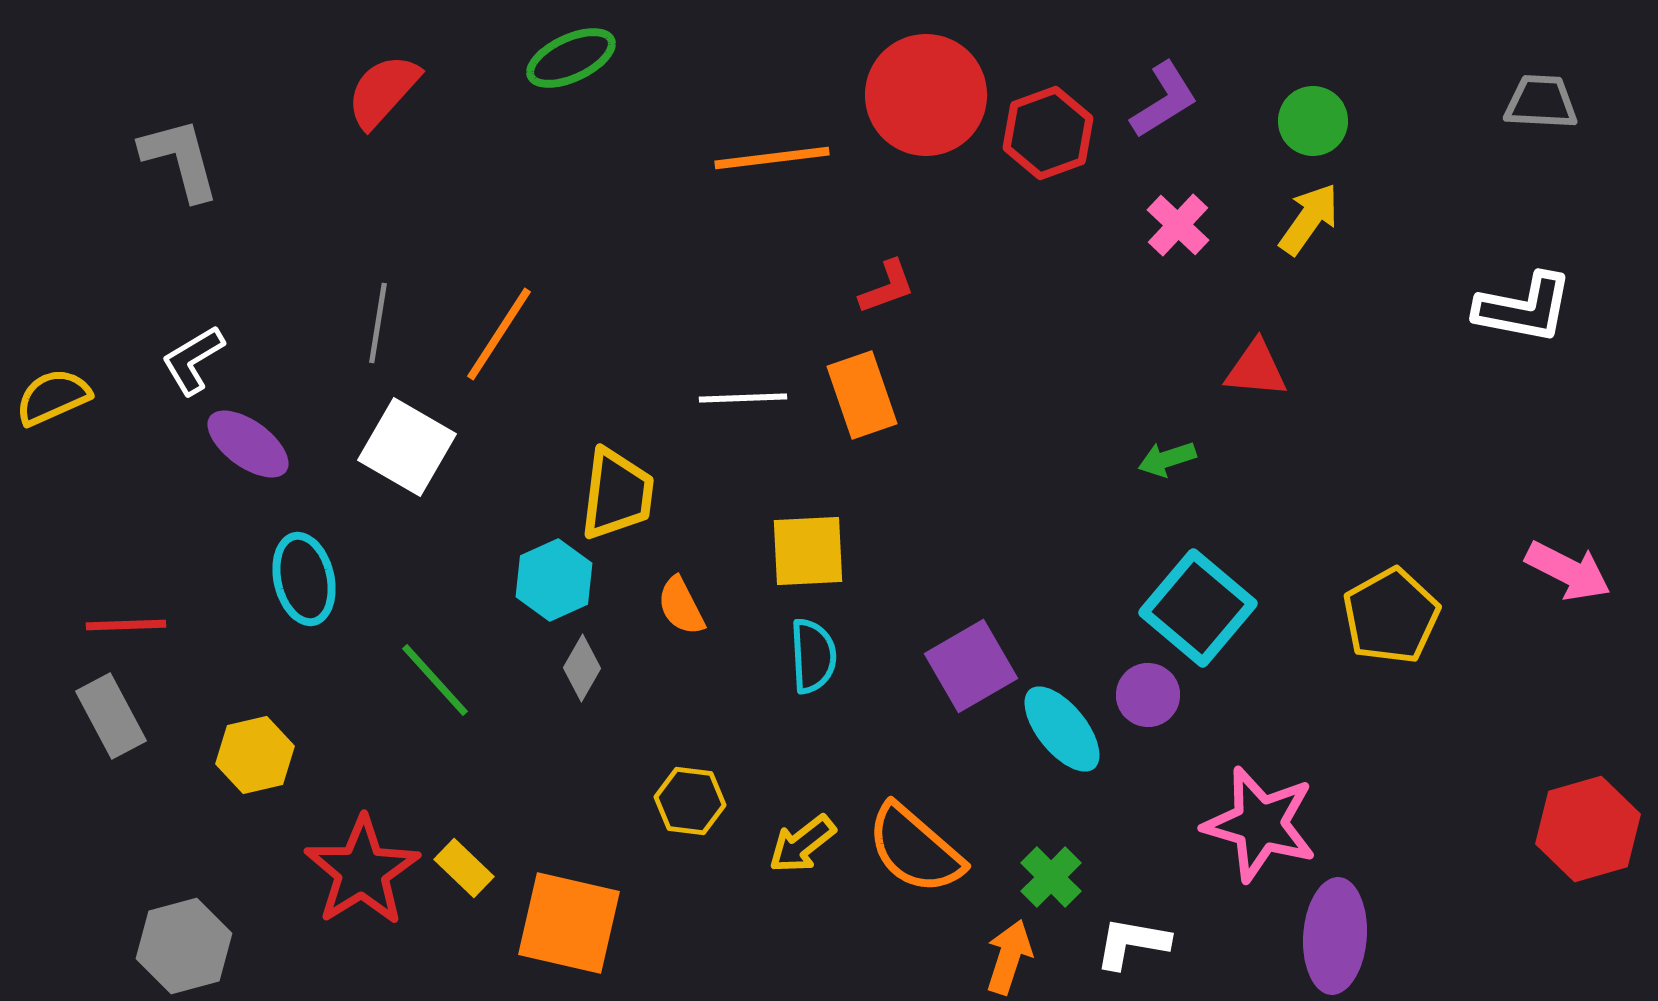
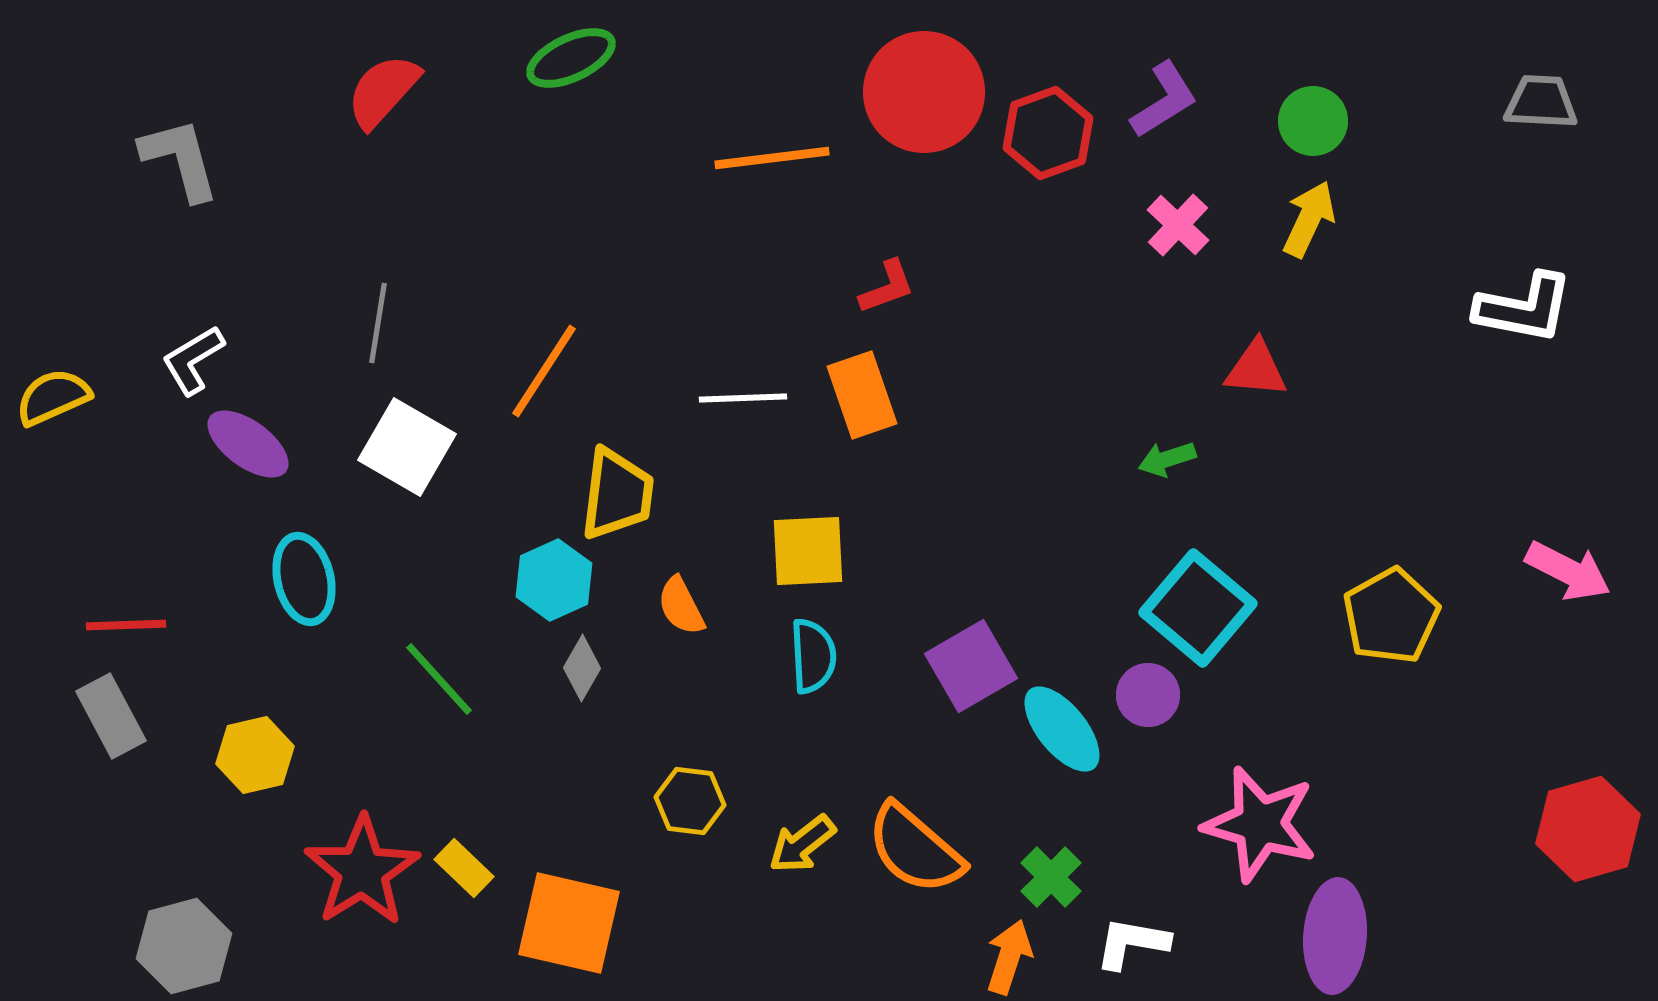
red circle at (926, 95): moved 2 px left, 3 px up
yellow arrow at (1309, 219): rotated 10 degrees counterclockwise
orange line at (499, 334): moved 45 px right, 37 px down
green line at (435, 680): moved 4 px right, 1 px up
